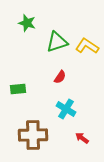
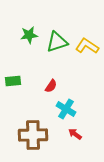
green star: moved 2 px right, 12 px down; rotated 24 degrees counterclockwise
red semicircle: moved 9 px left, 9 px down
green rectangle: moved 5 px left, 8 px up
red arrow: moved 7 px left, 4 px up
